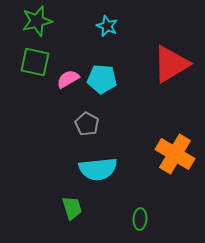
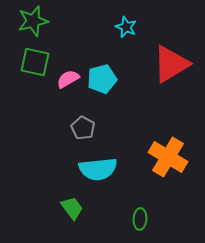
green star: moved 4 px left
cyan star: moved 19 px right, 1 px down
cyan pentagon: rotated 20 degrees counterclockwise
gray pentagon: moved 4 px left, 4 px down
orange cross: moved 7 px left, 3 px down
green trapezoid: rotated 20 degrees counterclockwise
